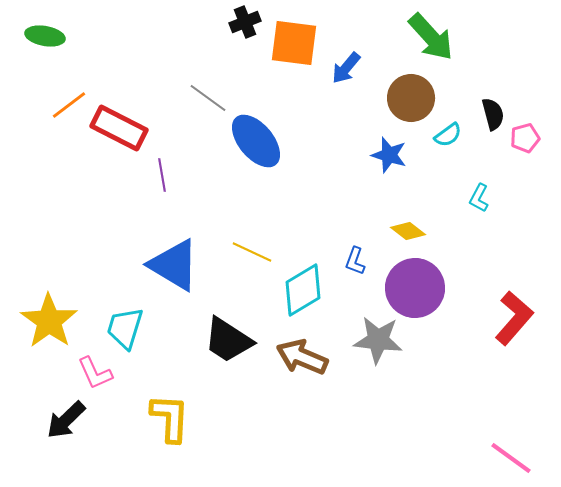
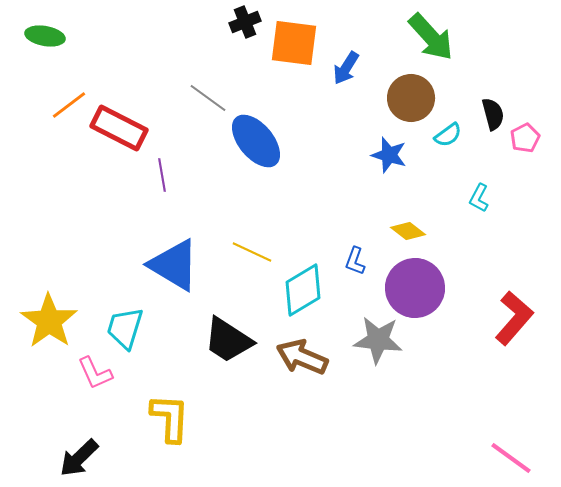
blue arrow: rotated 8 degrees counterclockwise
pink pentagon: rotated 12 degrees counterclockwise
black arrow: moved 13 px right, 38 px down
